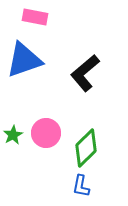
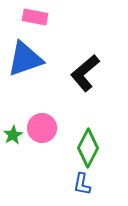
blue triangle: moved 1 px right, 1 px up
pink circle: moved 4 px left, 5 px up
green diamond: moved 2 px right; rotated 18 degrees counterclockwise
blue L-shape: moved 1 px right, 2 px up
